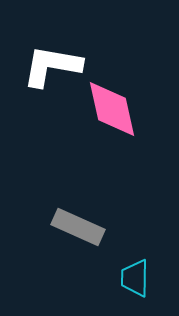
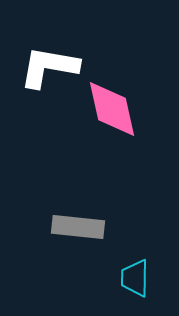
white L-shape: moved 3 px left, 1 px down
gray rectangle: rotated 18 degrees counterclockwise
